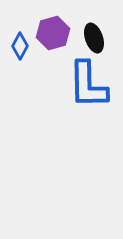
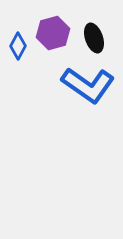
blue diamond: moved 2 px left
blue L-shape: rotated 54 degrees counterclockwise
